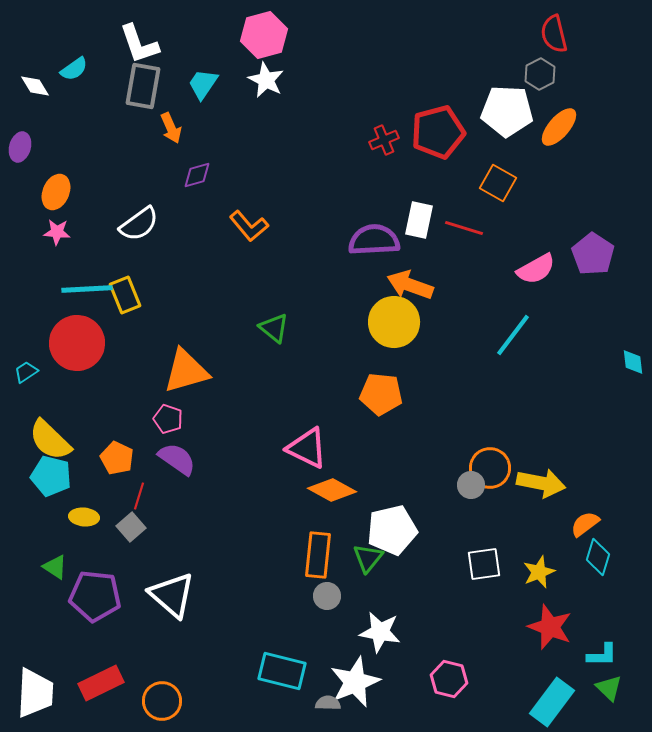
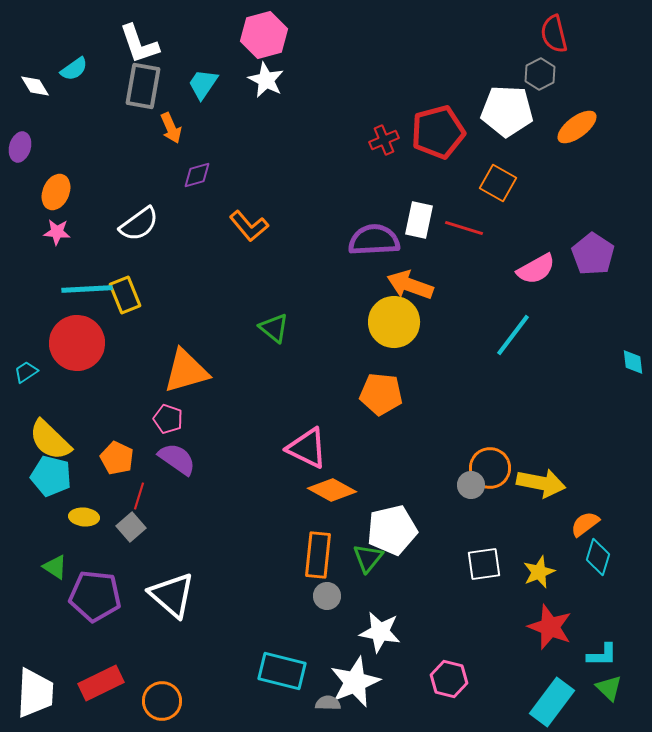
orange ellipse at (559, 127): moved 18 px right; rotated 12 degrees clockwise
